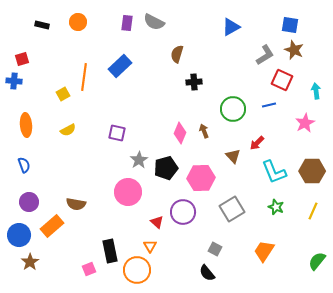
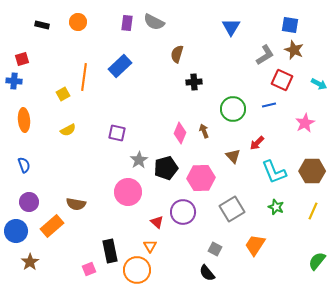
blue triangle at (231, 27): rotated 30 degrees counterclockwise
cyan arrow at (316, 91): moved 3 px right, 7 px up; rotated 126 degrees clockwise
orange ellipse at (26, 125): moved 2 px left, 5 px up
blue circle at (19, 235): moved 3 px left, 4 px up
orange trapezoid at (264, 251): moved 9 px left, 6 px up
